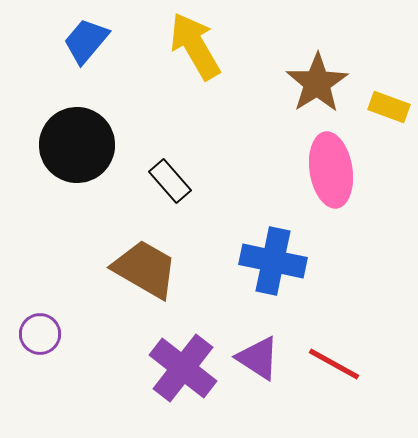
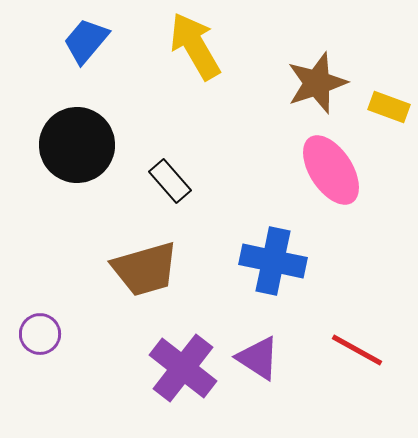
brown star: rotated 14 degrees clockwise
pink ellipse: rotated 24 degrees counterclockwise
brown trapezoid: rotated 134 degrees clockwise
red line: moved 23 px right, 14 px up
